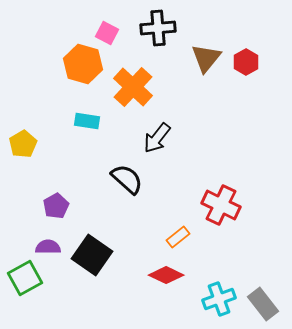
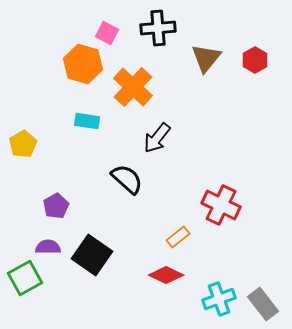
red hexagon: moved 9 px right, 2 px up
